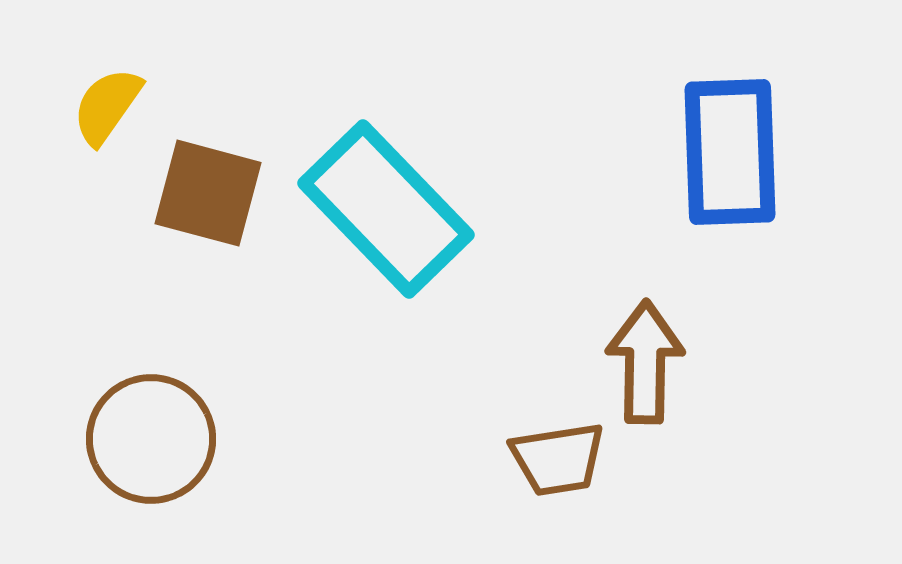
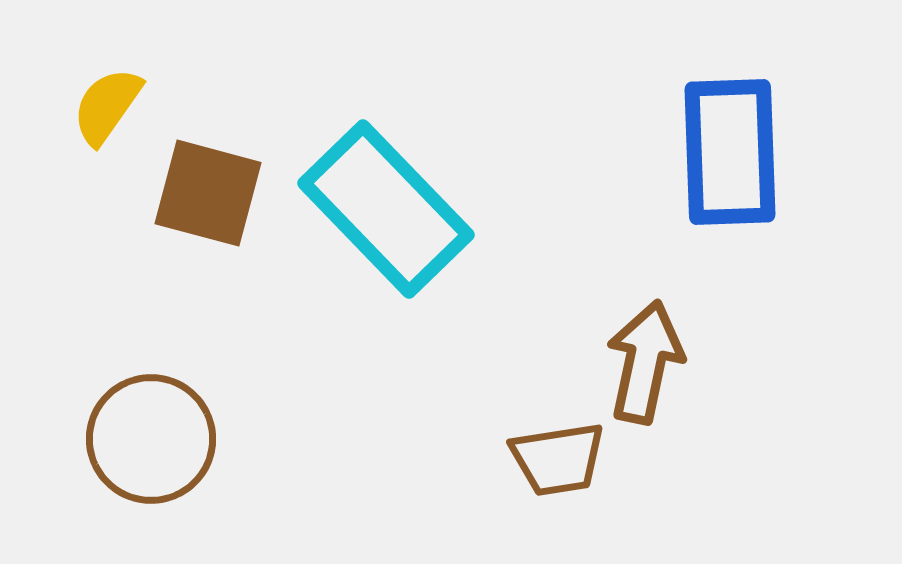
brown arrow: rotated 11 degrees clockwise
